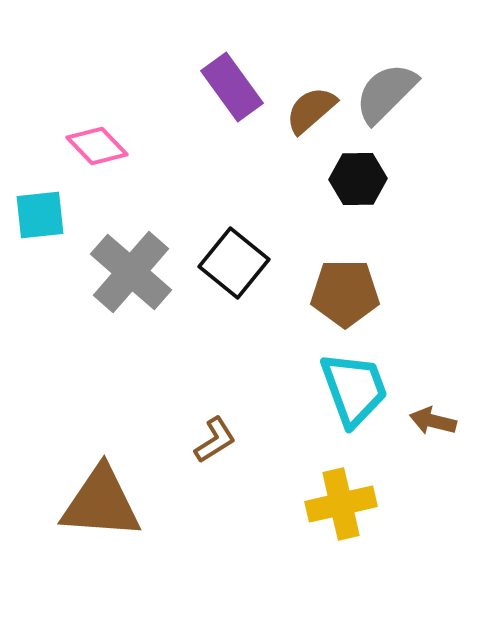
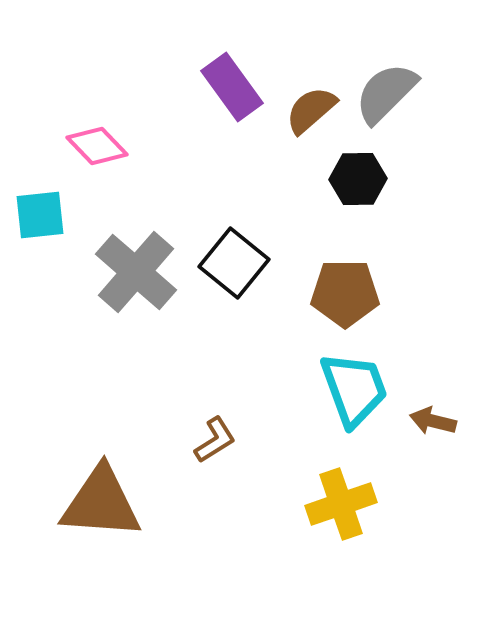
gray cross: moved 5 px right
yellow cross: rotated 6 degrees counterclockwise
